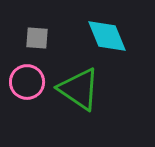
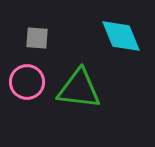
cyan diamond: moved 14 px right
green triangle: rotated 27 degrees counterclockwise
